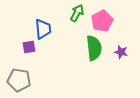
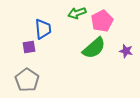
green arrow: rotated 138 degrees counterclockwise
green semicircle: rotated 55 degrees clockwise
purple star: moved 5 px right, 1 px up
gray pentagon: moved 8 px right; rotated 25 degrees clockwise
